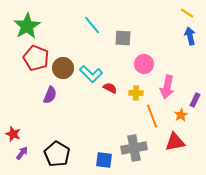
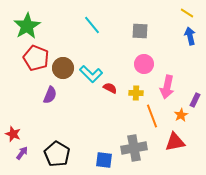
gray square: moved 17 px right, 7 px up
